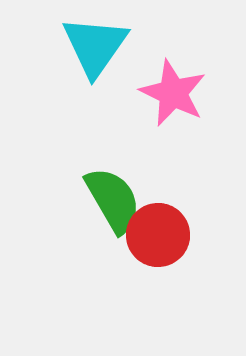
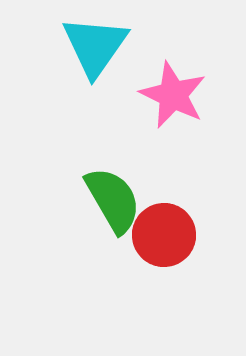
pink star: moved 2 px down
red circle: moved 6 px right
